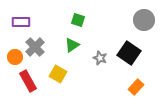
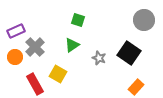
purple rectangle: moved 5 px left, 9 px down; rotated 24 degrees counterclockwise
gray star: moved 1 px left
red rectangle: moved 7 px right, 3 px down
